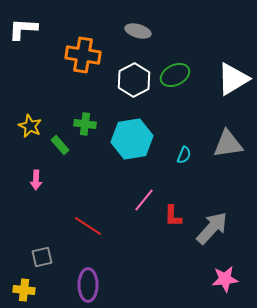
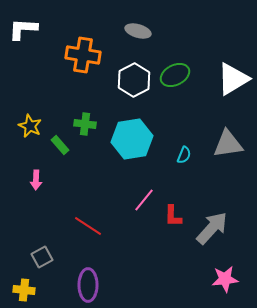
gray square: rotated 15 degrees counterclockwise
